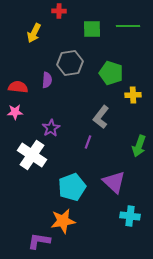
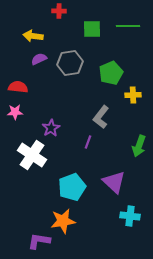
yellow arrow: moved 1 px left, 3 px down; rotated 72 degrees clockwise
green pentagon: rotated 30 degrees clockwise
purple semicircle: moved 8 px left, 21 px up; rotated 119 degrees counterclockwise
